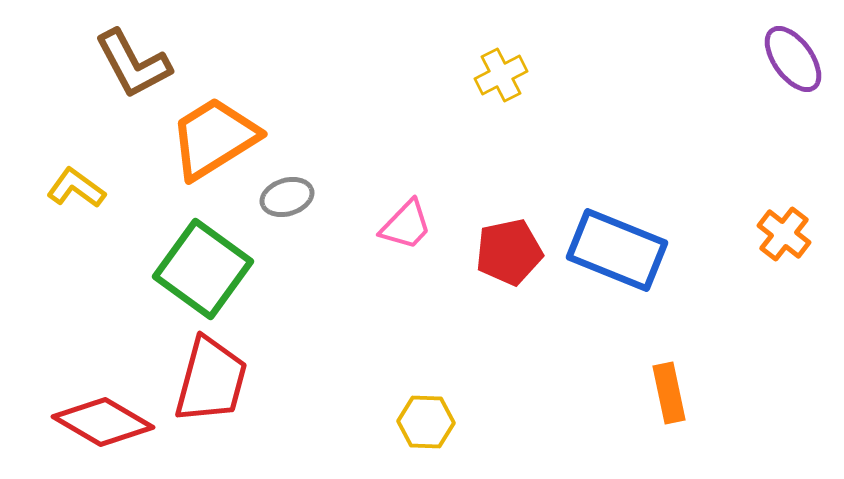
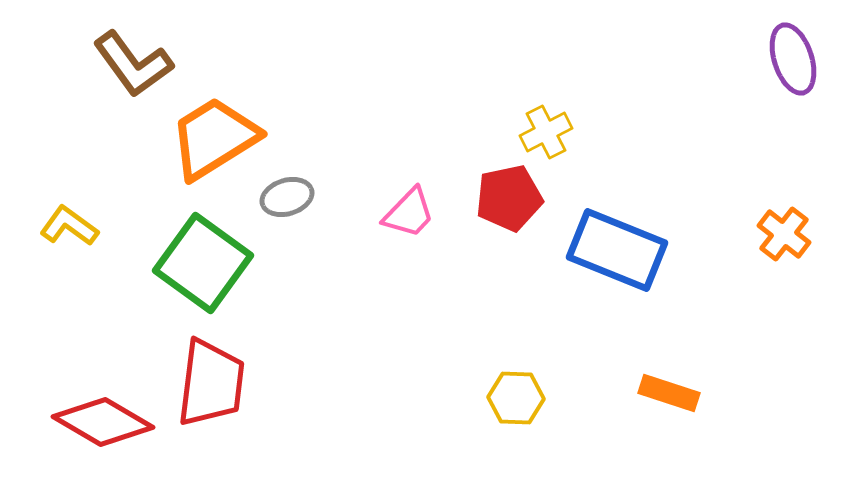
purple ellipse: rotated 18 degrees clockwise
brown L-shape: rotated 8 degrees counterclockwise
yellow cross: moved 45 px right, 57 px down
yellow L-shape: moved 7 px left, 38 px down
pink trapezoid: moved 3 px right, 12 px up
red pentagon: moved 54 px up
green square: moved 6 px up
red trapezoid: moved 3 px down; rotated 8 degrees counterclockwise
orange rectangle: rotated 60 degrees counterclockwise
yellow hexagon: moved 90 px right, 24 px up
